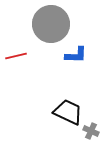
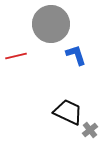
blue L-shape: rotated 110 degrees counterclockwise
gray cross: moved 1 px left, 1 px up; rotated 28 degrees clockwise
